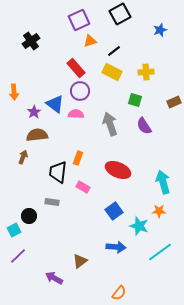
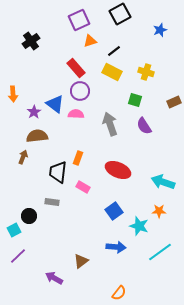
yellow cross: rotated 21 degrees clockwise
orange arrow: moved 1 px left, 2 px down
brown semicircle: moved 1 px down
cyan arrow: rotated 55 degrees counterclockwise
brown triangle: moved 1 px right
